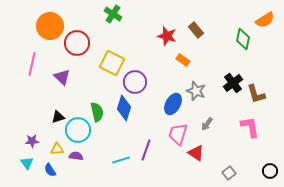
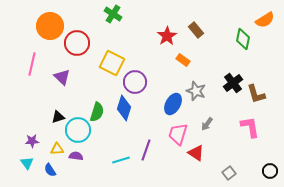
red star: rotated 24 degrees clockwise
green semicircle: rotated 30 degrees clockwise
